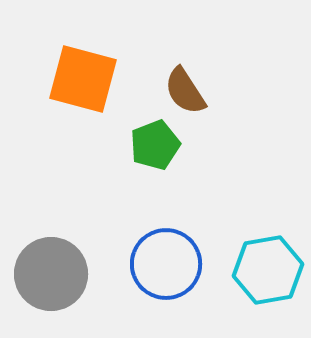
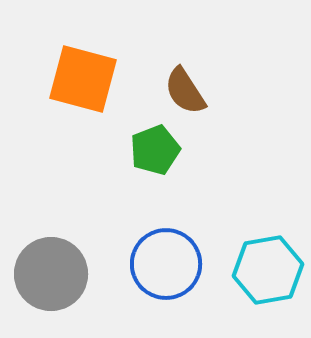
green pentagon: moved 5 px down
